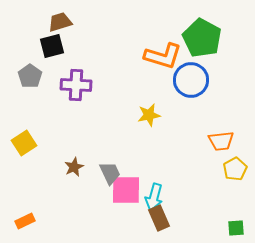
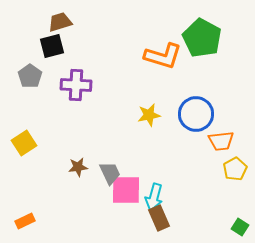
blue circle: moved 5 px right, 34 px down
brown star: moved 4 px right; rotated 18 degrees clockwise
green square: moved 4 px right, 1 px up; rotated 36 degrees clockwise
